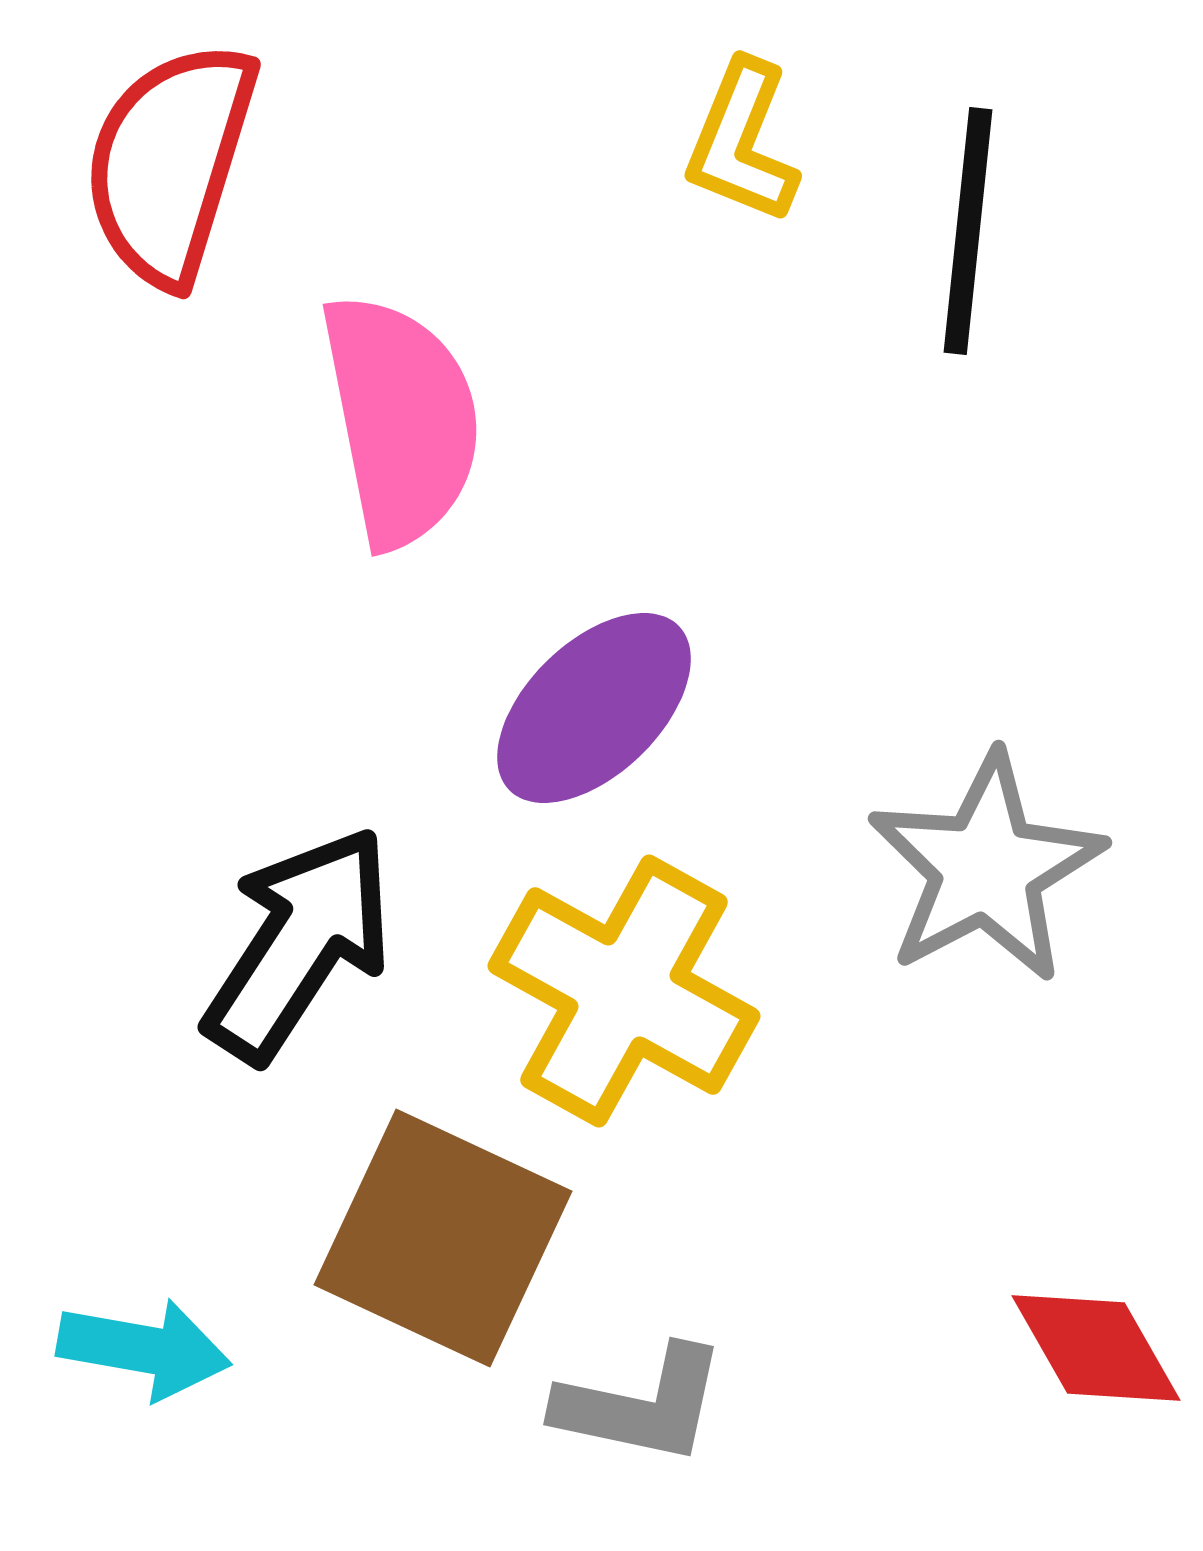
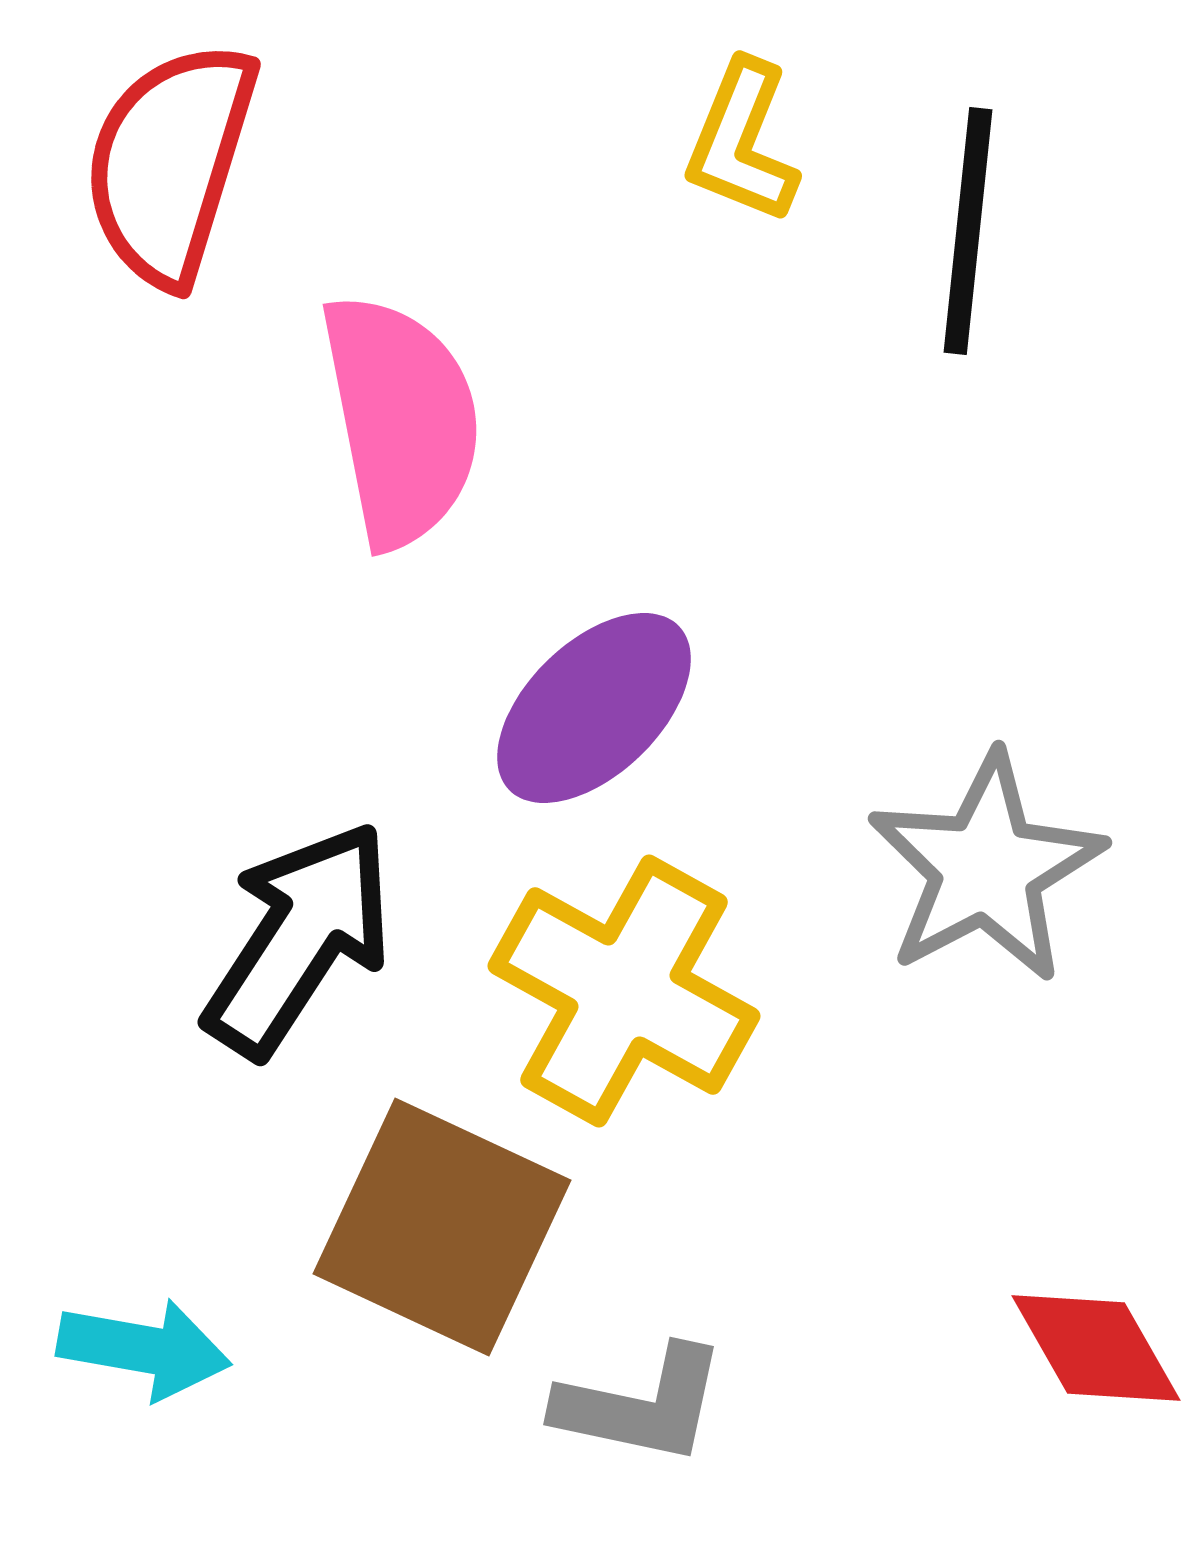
black arrow: moved 5 px up
brown square: moved 1 px left, 11 px up
